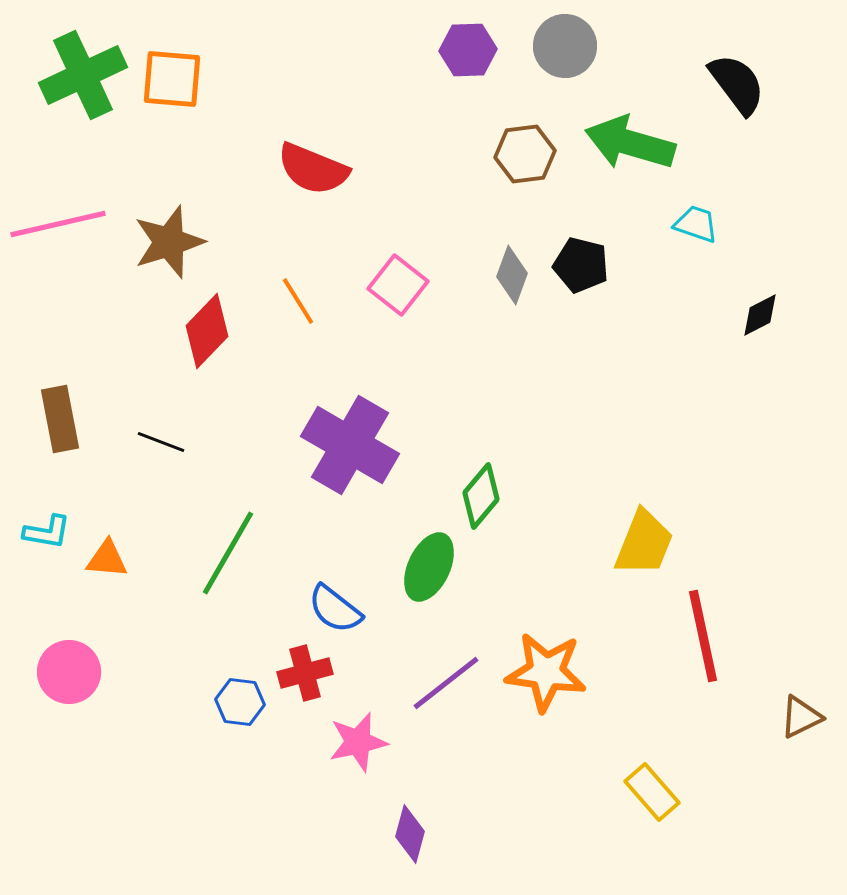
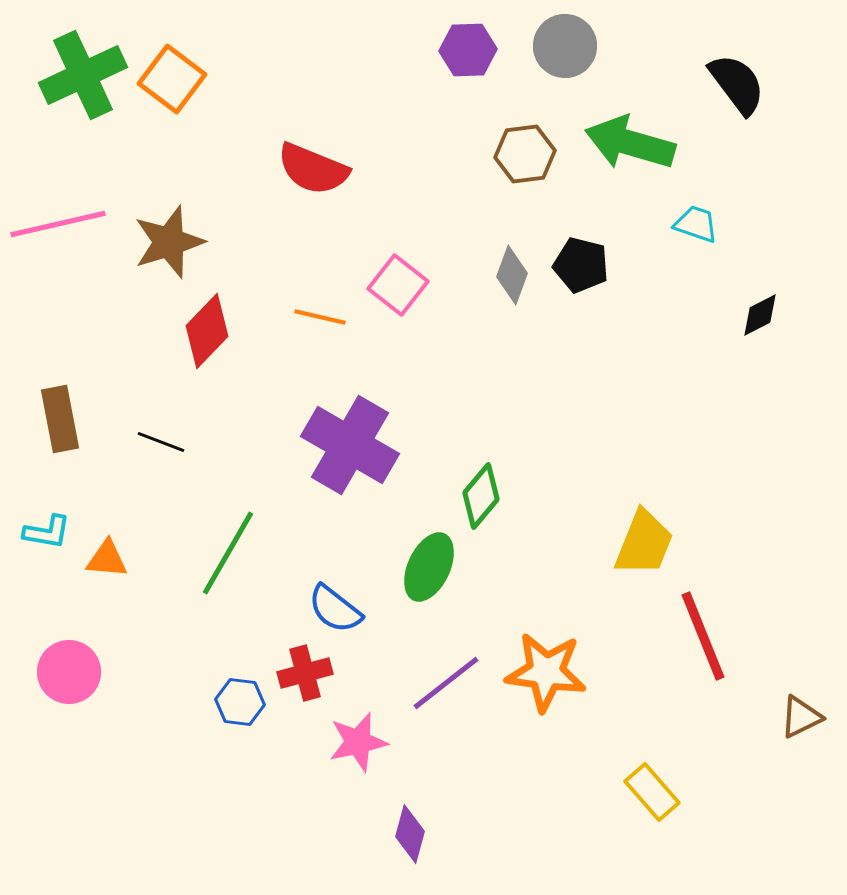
orange square: rotated 32 degrees clockwise
orange line: moved 22 px right, 16 px down; rotated 45 degrees counterclockwise
red line: rotated 10 degrees counterclockwise
